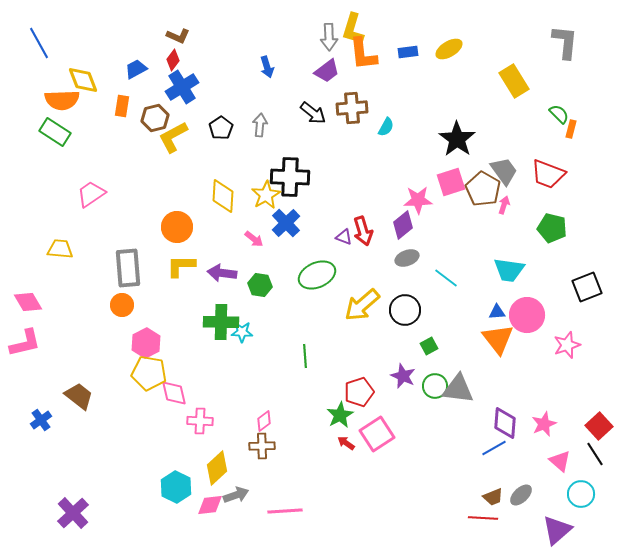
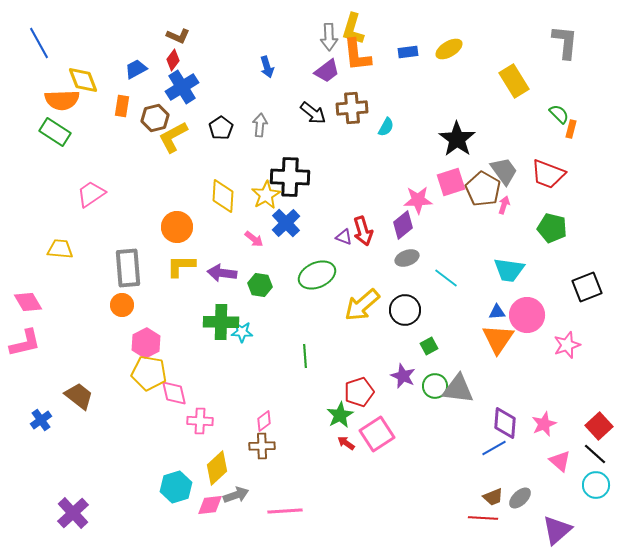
orange L-shape at (363, 54): moved 6 px left, 1 px down
orange triangle at (498, 339): rotated 12 degrees clockwise
black line at (595, 454): rotated 15 degrees counterclockwise
cyan hexagon at (176, 487): rotated 16 degrees clockwise
cyan circle at (581, 494): moved 15 px right, 9 px up
gray ellipse at (521, 495): moved 1 px left, 3 px down
